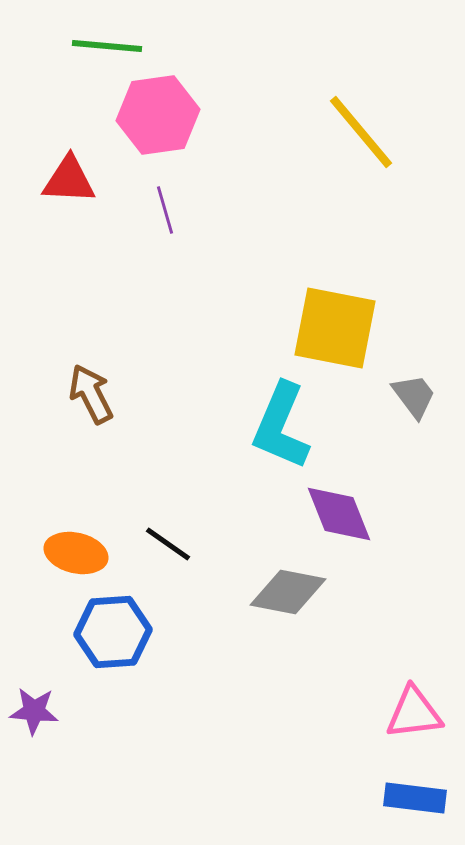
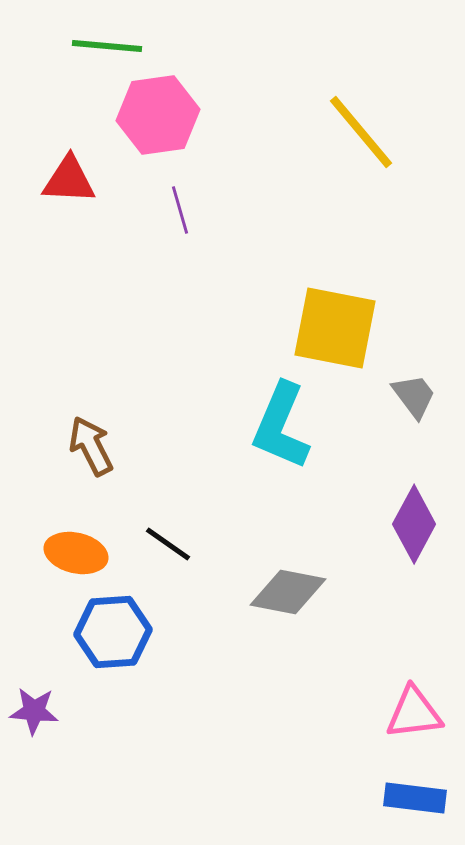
purple line: moved 15 px right
brown arrow: moved 52 px down
purple diamond: moved 75 px right, 10 px down; rotated 50 degrees clockwise
